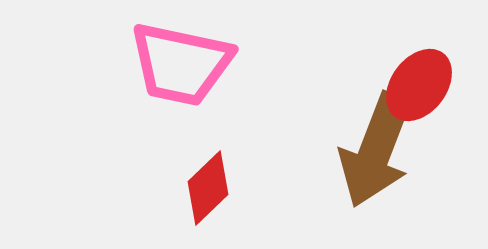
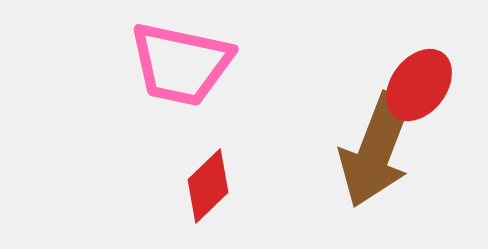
red diamond: moved 2 px up
